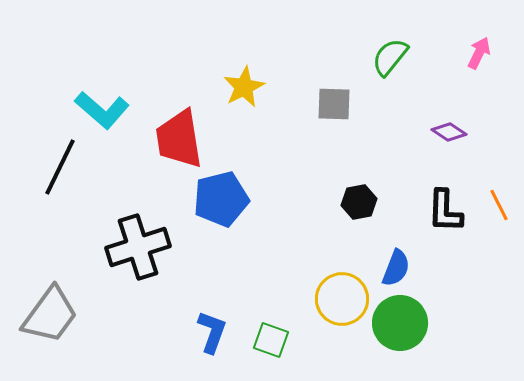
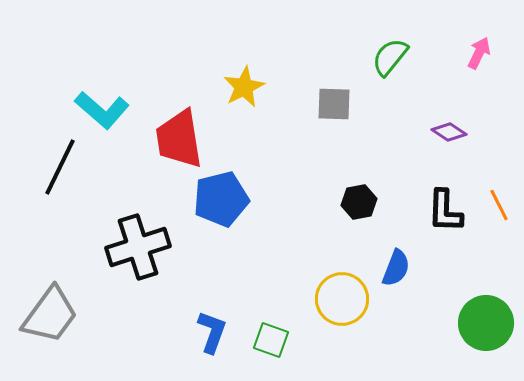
green circle: moved 86 px right
